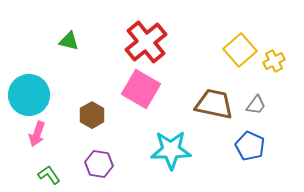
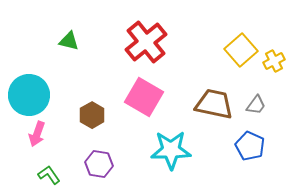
yellow square: moved 1 px right
pink square: moved 3 px right, 8 px down
